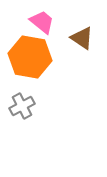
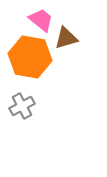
pink trapezoid: moved 1 px left, 2 px up
brown triangle: moved 16 px left; rotated 50 degrees counterclockwise
